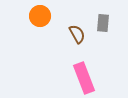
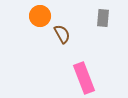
gray rectangle: moved 5 px up
brown semicircle: moved 15 px left
